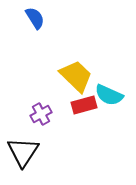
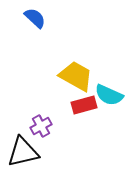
blue semicircle: rotated 15 degrees counterclockwise
yellow trapezoid: rotated 15 degrees counterclockwise
purple cross: moved 12 px down
black triangle: rotated 44 degrees clockwise
